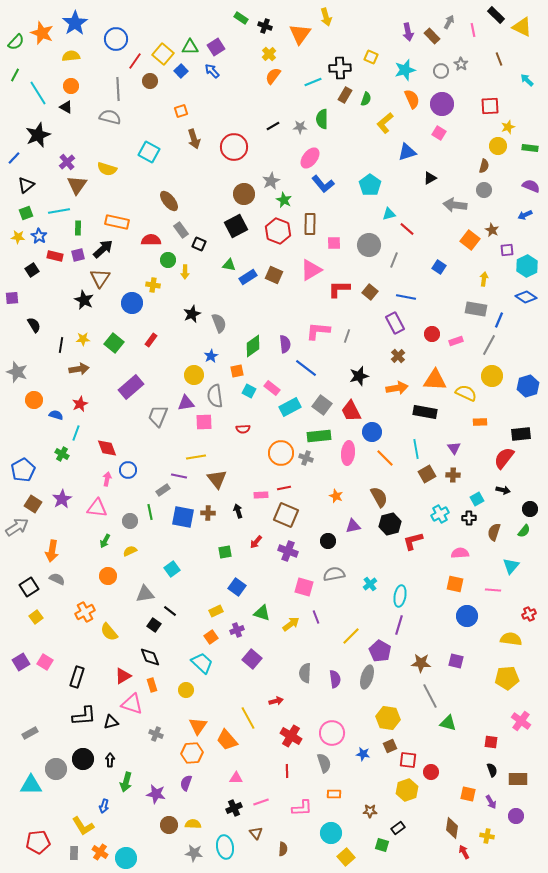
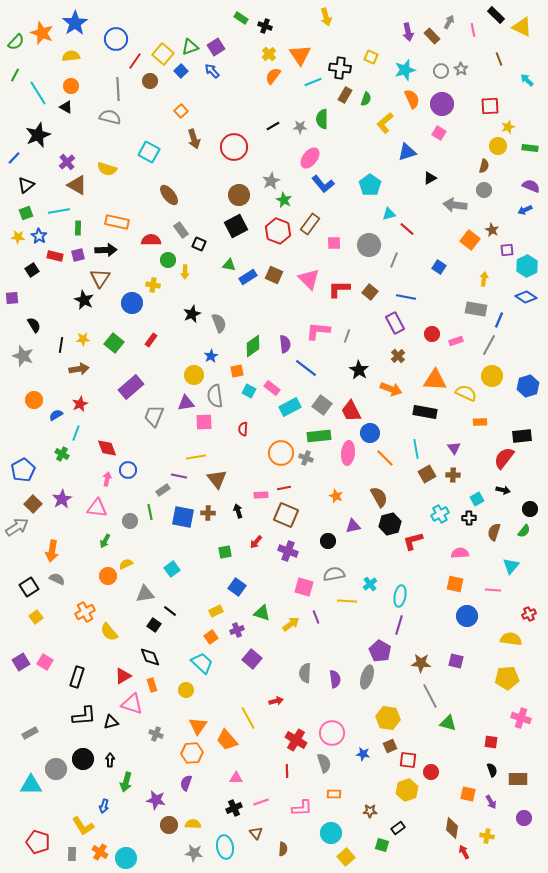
orange triangle at (300, 34): moved 21 px down; rotated 10 degrees counterclockwise
green triangle at (190, 47): rotated 18 degrees counterclockwise
gray star at (461, 64): moved 5 px down
black cross at (340, 68): rotated 10 degrees clockwise
orange square at (181, 111): rotated 24 degrees counterclockwise
brown triangle at (77, 185): rotated 35 degrees counterclockwise
brown circle at (244, 194): moved 5 px left, 1 px down
brown ellipse at (169, 201): moved 6 px up
blue arrow at (525, 215): moved 5 px up
brown rectangle at (310, 224): rotated 35 degrees clockwise
black arrow at (103, 249): moved 3 px right, 1 px down; rotated 40 degrees clockwise
pink triangle at (311, 270): moved 2 px left, 9 px down; rotated 45 degrees counterclockwise
gray star at (17, 372): moved 6 px right, 16 px up
black star at (359, 376): moved 6 px up; rotated 24 degrees counterclockwise
orange arrow at (397, 388): moved 6 px left, 1 px down; rotated 30 degrees clockwise
blue semicircle at (56, 415): rotated 48 degrees counterclockwise
gray trapezoid at (158, 416): moved 4 px left
red semicircle at (243, 429): rotated 96 degrees clockwise
blue circle at (372, 432): moved 2 px left, 1 px down
black rectangle at (521, 434): moved 1 px right, 2 px down
brown square at (33, 504): rotated 12 degrees clockwise
yellow semicircle at (130, 551): moved 4 px left, 13 px down
yellow line at (351, 636): moved 4 px left, 35 px up; rotated 48 degrees clockwise
pink cross at (521, 721): moved 3 px up; rotated 18 degrees counterclockwise
red cross at (291, 736): moved 5 px right, 4 px down
purple star at (156, 794): moved 6 px down
purple circle at (516, 816): moved 8 px right, 2 px down
red pentagon at (38, 842): rotated 25 degrees clockwise
gray rectangle at (74, 853): moved 2 px left, 1 px down
